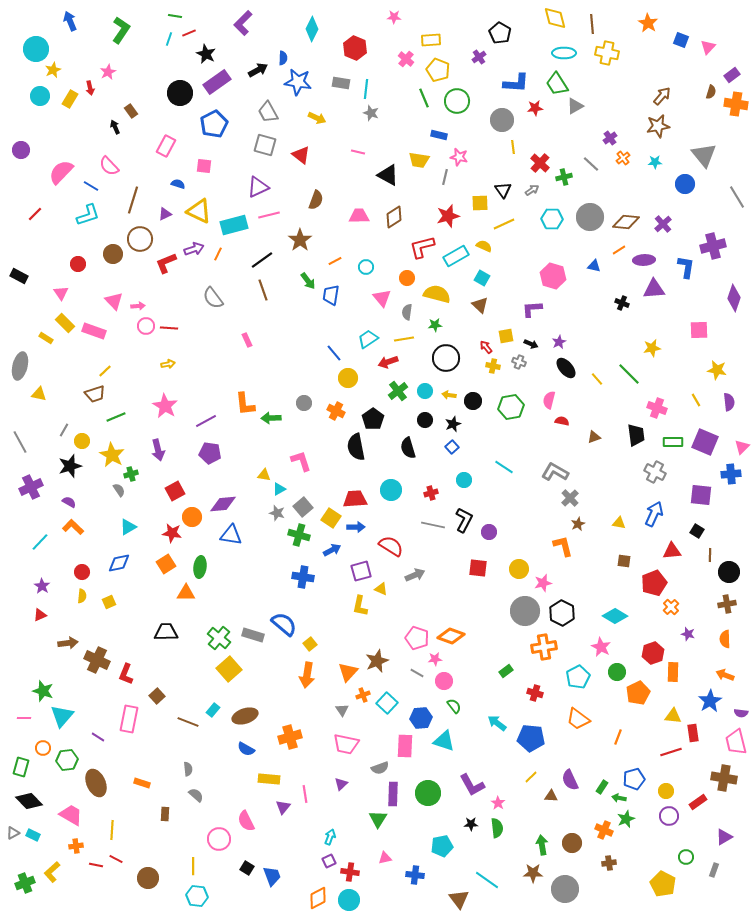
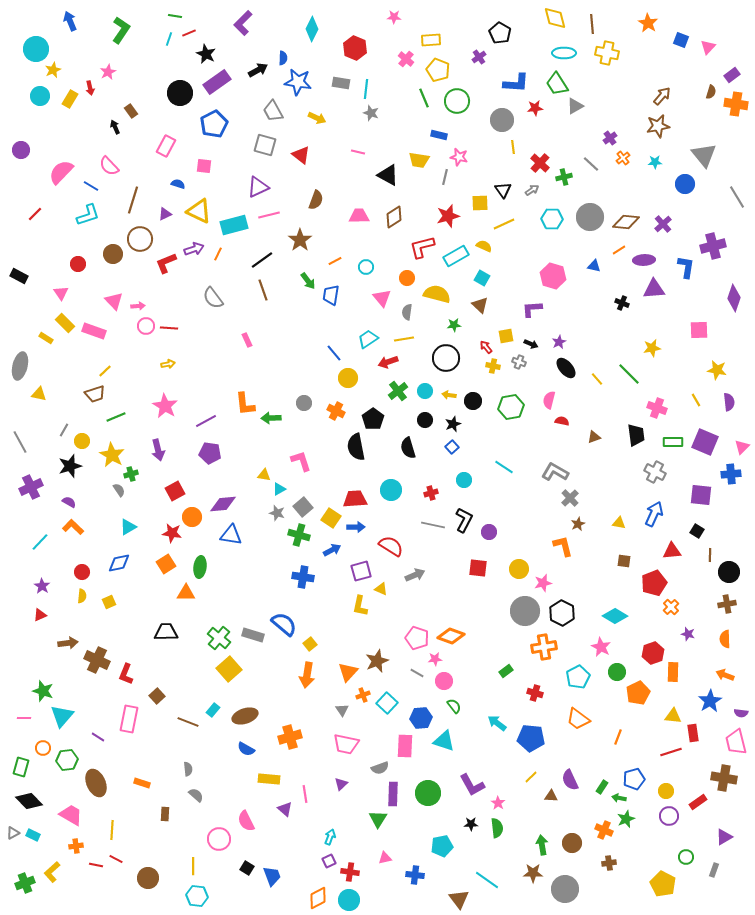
gray trapezoid at (268, 112): moved 5 px right, 1 px up
green star at (435, 325): moved 19 px right
purple triangle at (283, 807): moved 2 px right, 2 px down; rotated 28 degrees counterclockwise
